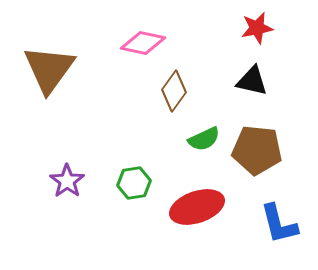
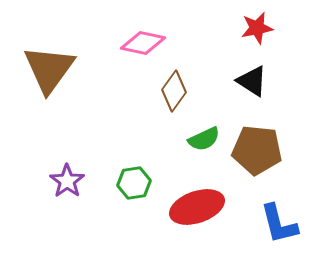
black triangle: rotated 20 degrees clockwise
